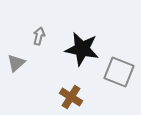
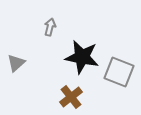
gray arrow: moved 11 px right, 9 px up
black star: moved 8 px down
brown cross: rotated 20 degrees clockwise
